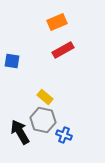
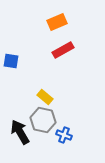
blue square: moved 1 px left
